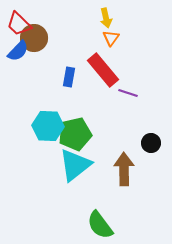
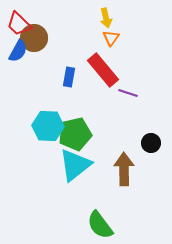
blue semicircle: rotated 15 degrees counterclockwise
